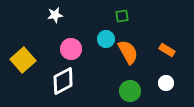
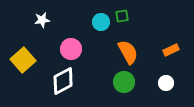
white star: moved 13 px left, 5 px down
cyan circle: moved 5 px left, 17 px up
orange rectangle: moved 4 px right; rotated 56 degrees counterclockwise
green circle: moved 6 px left, 9 px up
